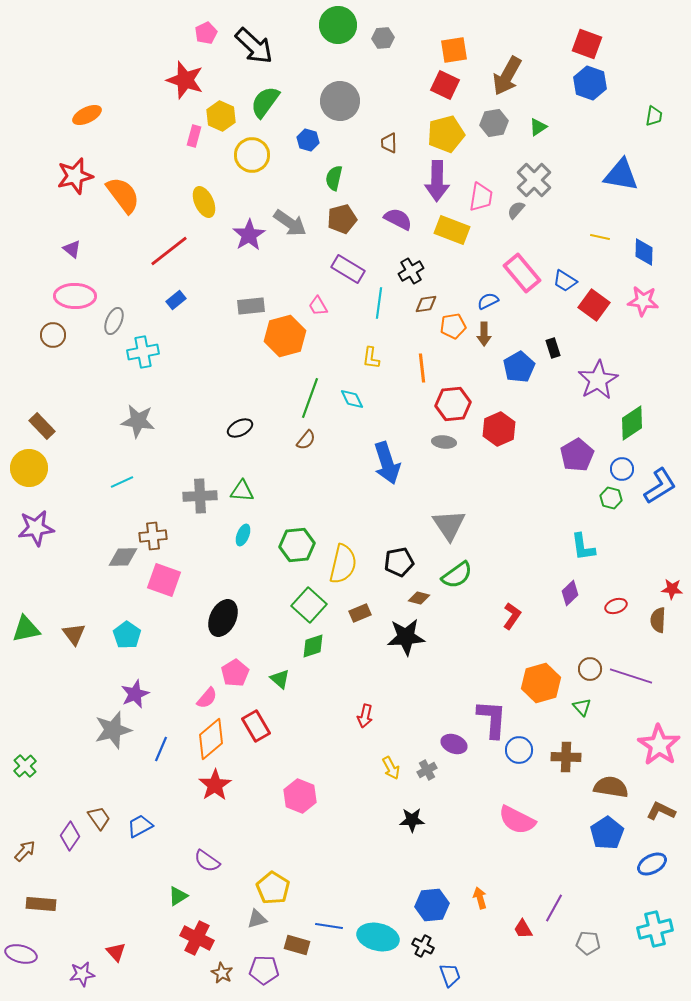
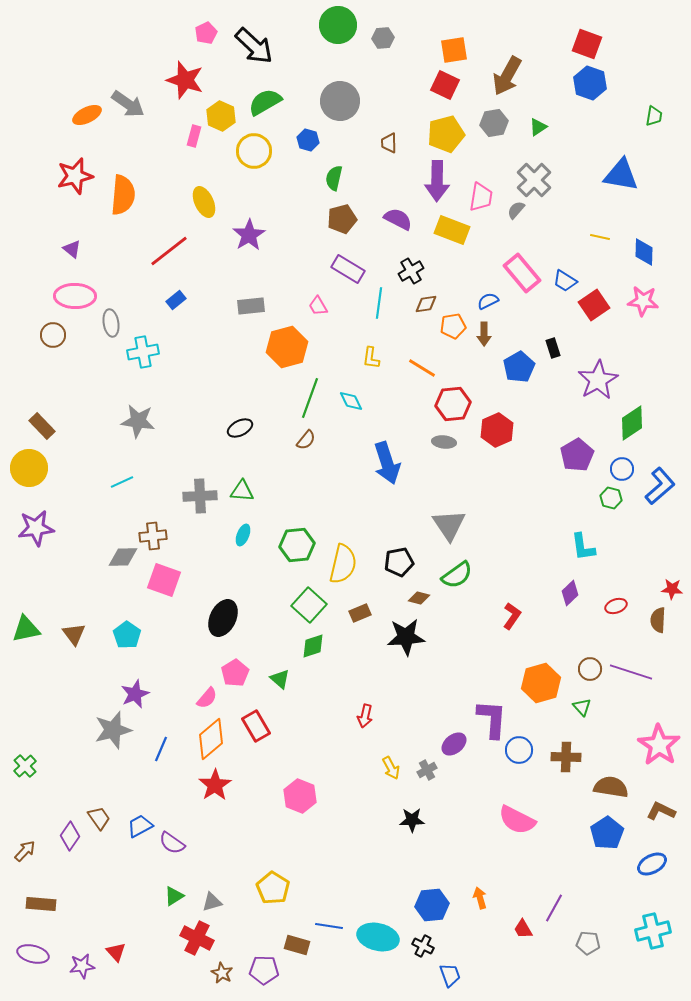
green semicircle at (265, 102): rotated 24 degrees clockwise
yellow circle at (252, 155): moved 2 px right, 4 px up
orange semicircle at (123, 195): rotated 42 degrees clockwise
gray arrow at (290, 223): moved 162 px left, 119 px up
red square at (594, 305): rotated 20 degrees clockwise
gray ellipse at (114, 321): moved 3 px left, 2 px down; rotated 32 degrees counterclockwise
orange hexagon at (285, 336): moved 2 px right, 11 px down
orange line at (422, 368): rotated 52 degrees counterclockwise
cyan diamond at (352, 399): moved 1 px left, 2 px down
red hexagon at (499, 429): moved 2 px left, 1 px down
blue L-shape at (660, 486): rotated 9 degrees counterclockwise
purple line at (631, 676): moved 4 px up
purple ellipse at (454, 744): rotated 60 degrees counterclockwise
purple semicircle at (207, 861): moved 35 px left, 18 px up
green triangle at (178, 896): moved 4 px left
gray triangle at (257, 919): moved 45 px left, 17 px up
cyan cross at (655, 929): moved 2 px left, 2 px down
purple ellipse at (21, 954): moved 12 px right
purple star at (82, 974): moved 8 px up
